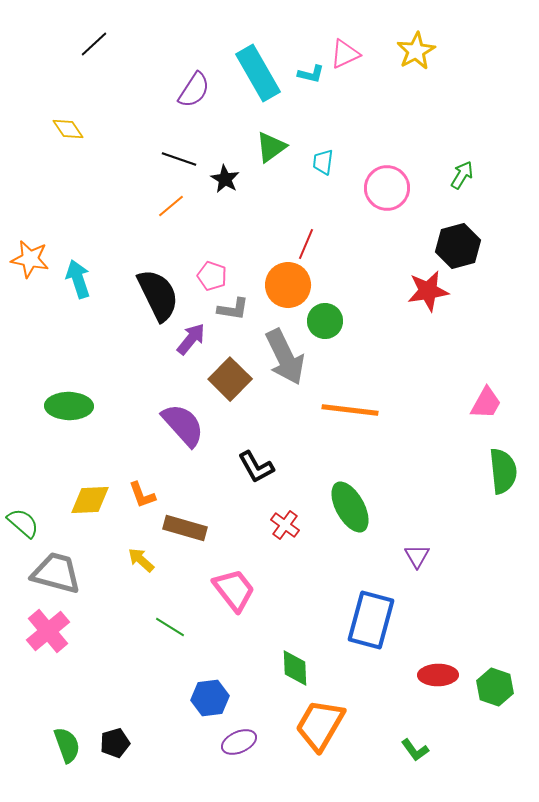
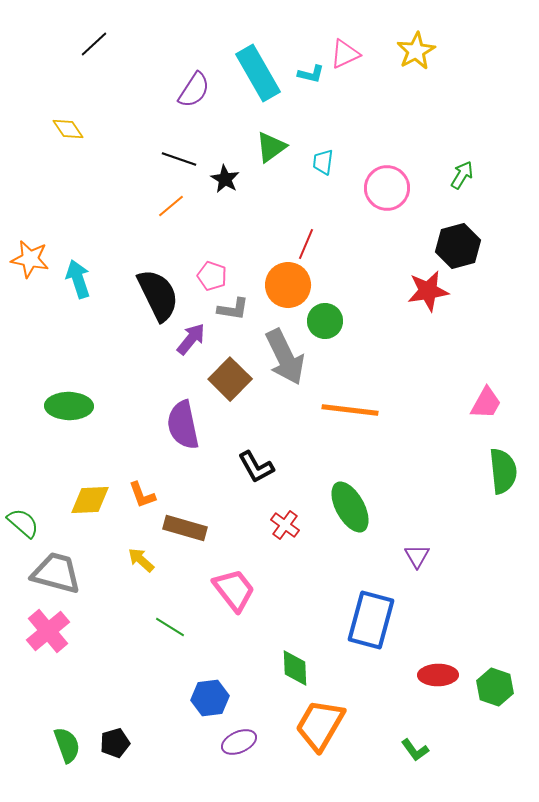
purple semicircle at (183, 425): rotated 150 degrees counterclockwise
